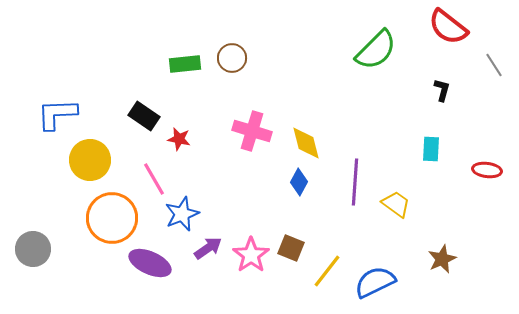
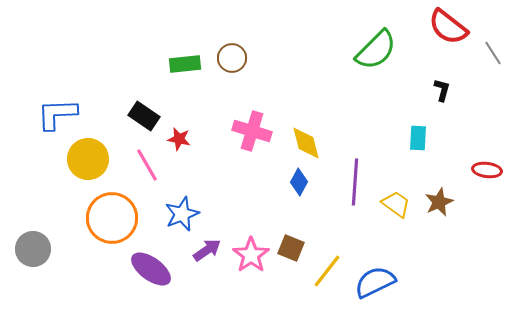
gray line: moved 1 px left, 12 px up
cyan rectangle: moved 13 px left, 11 px up
yellow circle: moved 2 px left, 1 px up
pink line: moved 7 px left, 14 px up
purple arrow: moved 1 px left, 2 px down
brown star: moved 3 px left, 57 px up
purple ellipse: moved 1 px right, 6 px down; rotated 12 degrees clockwise
